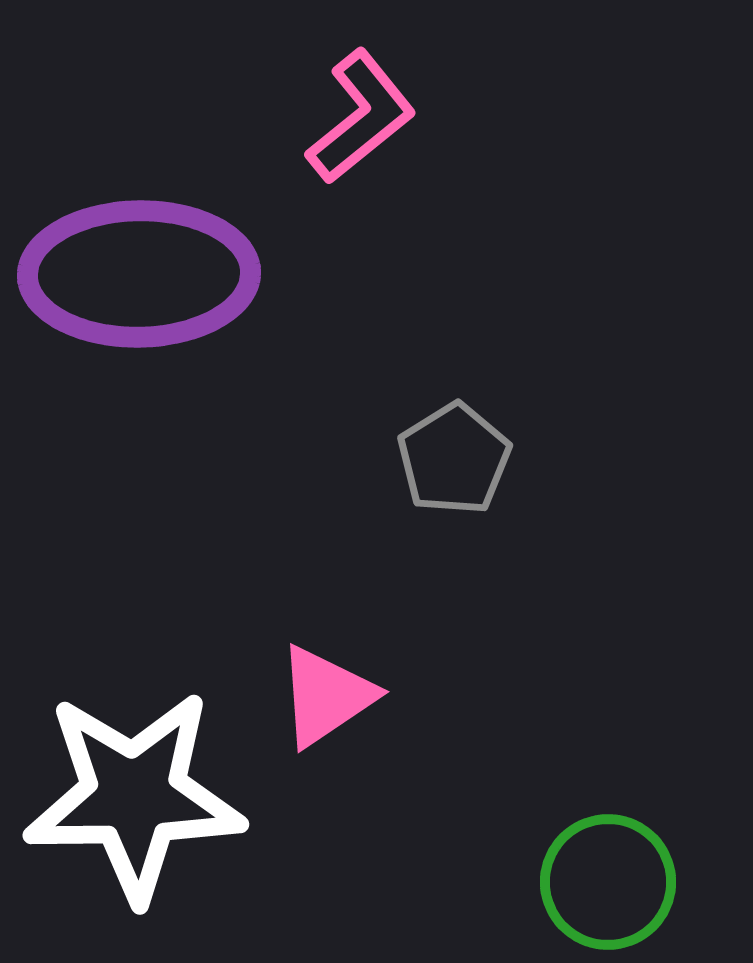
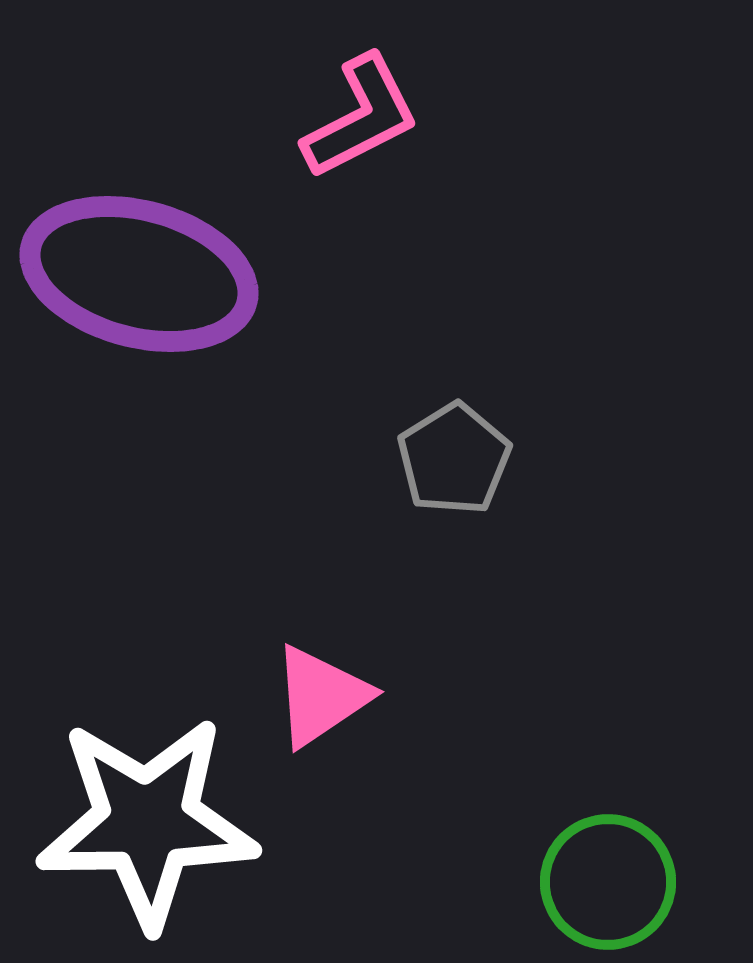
pink L-shape: rotated 12 degrees clockwise
purple ellipse: rotated 16 degrees clockwise
pink triangle: moved 5 px left
white star: moved 13 px right, 26 px down
